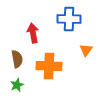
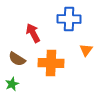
red arrow: rotated 18 degrees counterclockwise
brown semicircle: rotated 132 degrees clockwise
orange cross: moved 2 px right, 3 px up
green star: moved 5 px left, 1 px up
